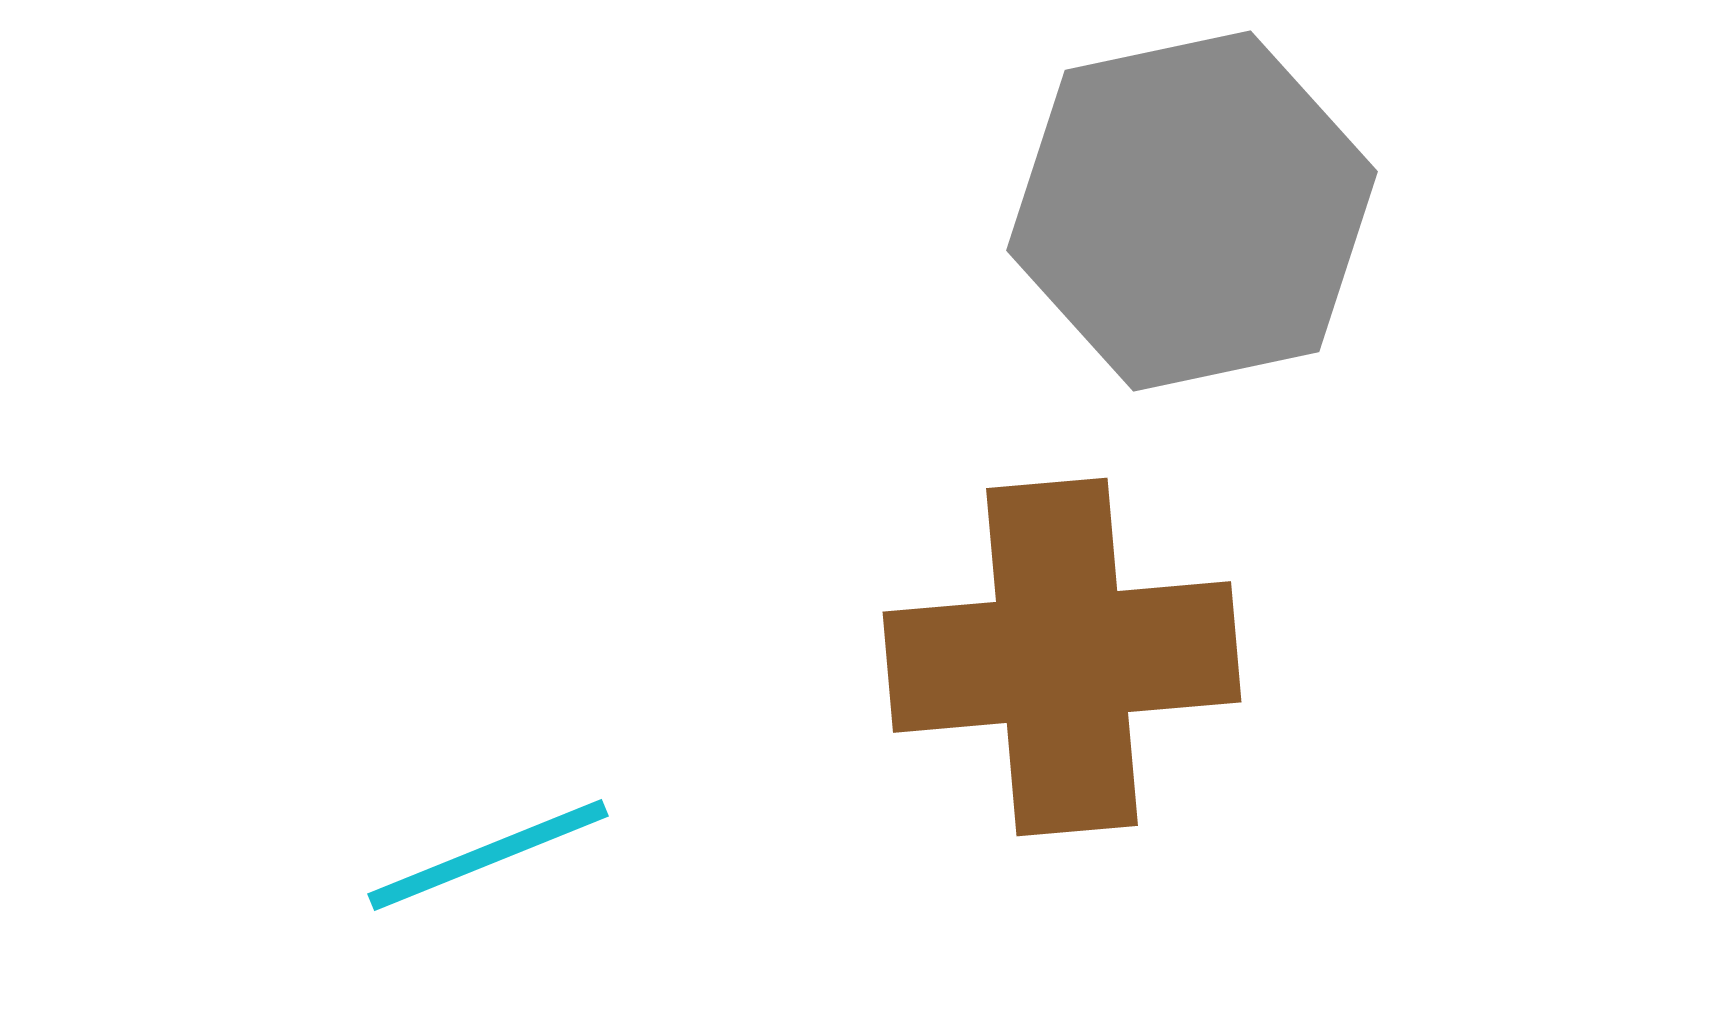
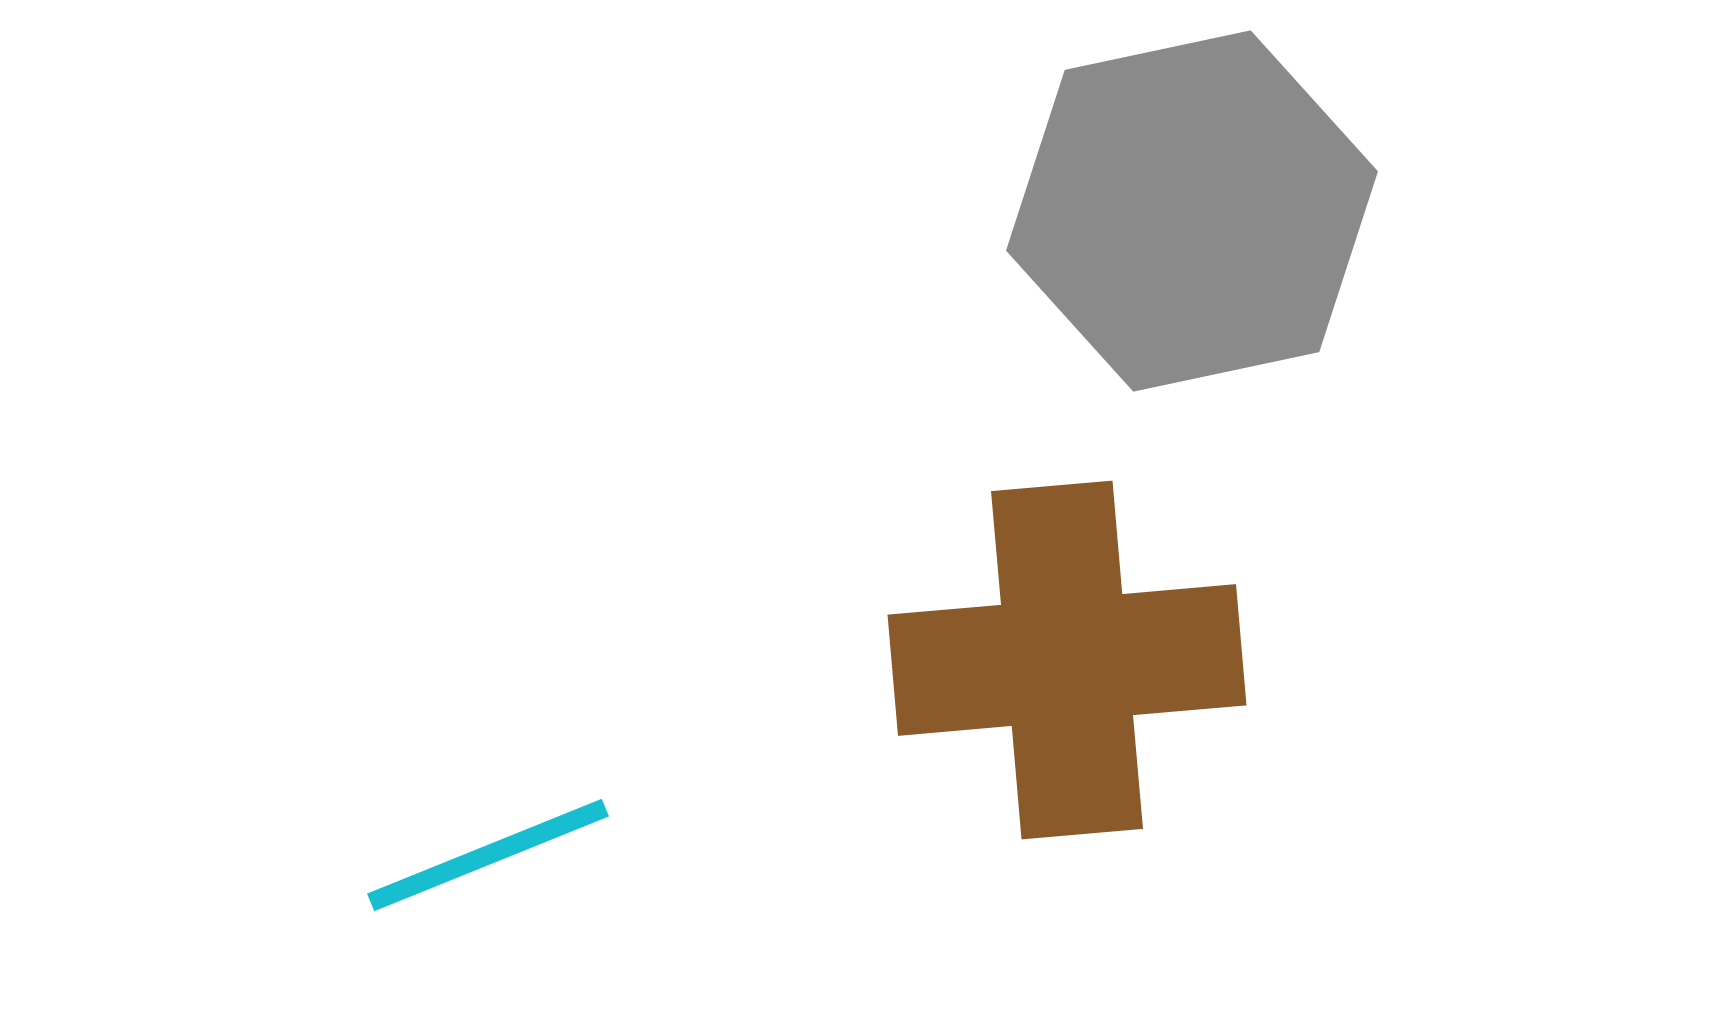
brown cross: moved 5 px right, 3 px down
